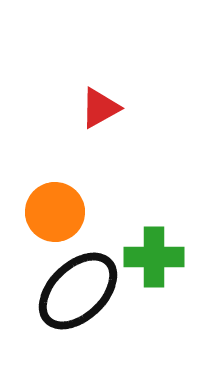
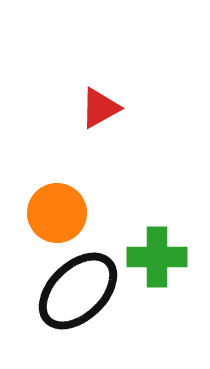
orange circle: moved 2 px right, 1 px down
green cross: moved 3 px right
